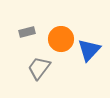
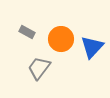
gray rectangle: rotated 42 degrees clockwise
blue triangle: moved 3 px right, 3 px up
